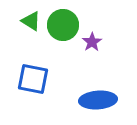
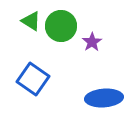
green circle: moved 2 px left, 1 px down
blue square: rotated 24 degrees clockwise
blue ellipse: moved 6 px right, 2 px up
